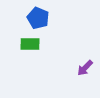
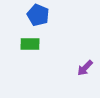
blue pentagon: moved 3 px up
